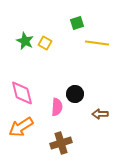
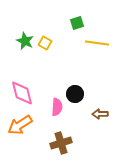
orange arrow: moved 1 px left, 2 px up
